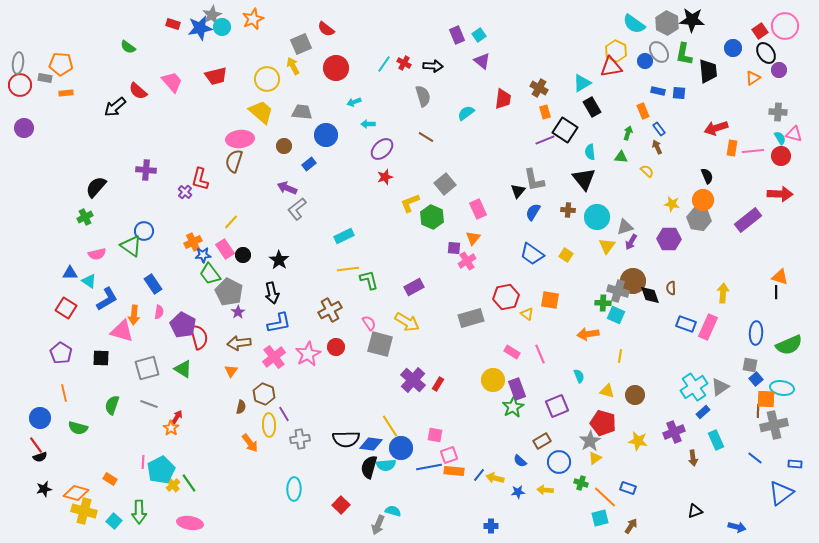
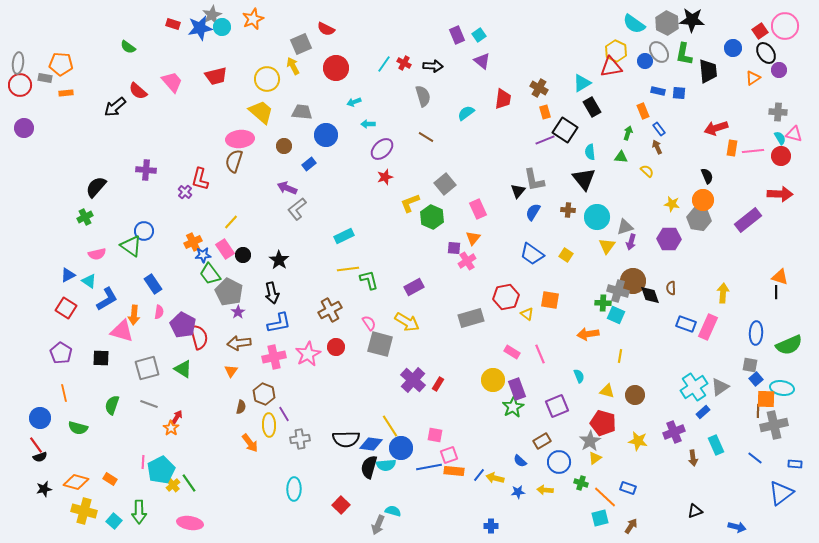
red semicircle at (326, 29): rotated 12 degrees counterclockwise
purple arrow at (631, 242): rotated 14 degrees counterclockwise
blue triangle at (70, 273): moved 2 px left, 2 px down; rotated 28 degrees counterclockwise
pink cross at (274, 357): rotated 25 degrees clockwise
cyan rectangle at (716, 440): moved 5 px down
orange diamond at (76, 493): moved 11 px up
